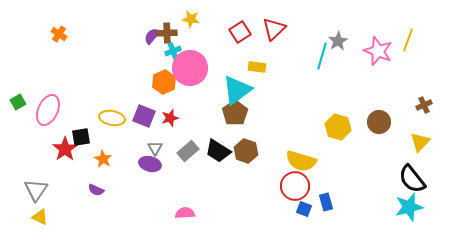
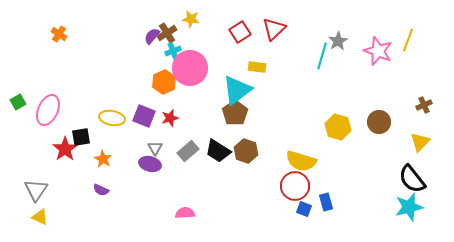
brown cross at (167, 33): rotated 30 degrees counterclockwise
purple semicircle at (96, 190): moved 5 px right
